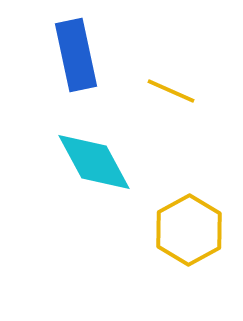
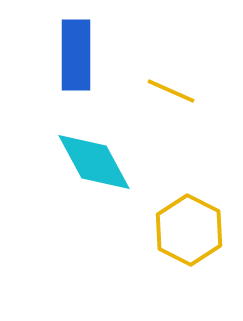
blue rectangle: rotated 12 degrees clockwise
yellow hexagon: rotated 4 degrees counterclockwise
